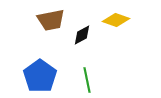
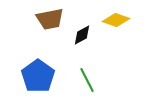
brown trapezoid: moved 1 px left, 1 px up
blue pentagon: moved 2 px left
green line: rotated 15 degrees counterclockwise
